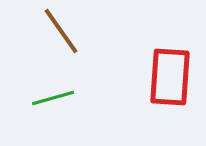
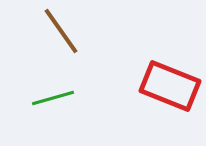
red rectangle: moved 9 px down; rotated 72 degrees counterclockwise
